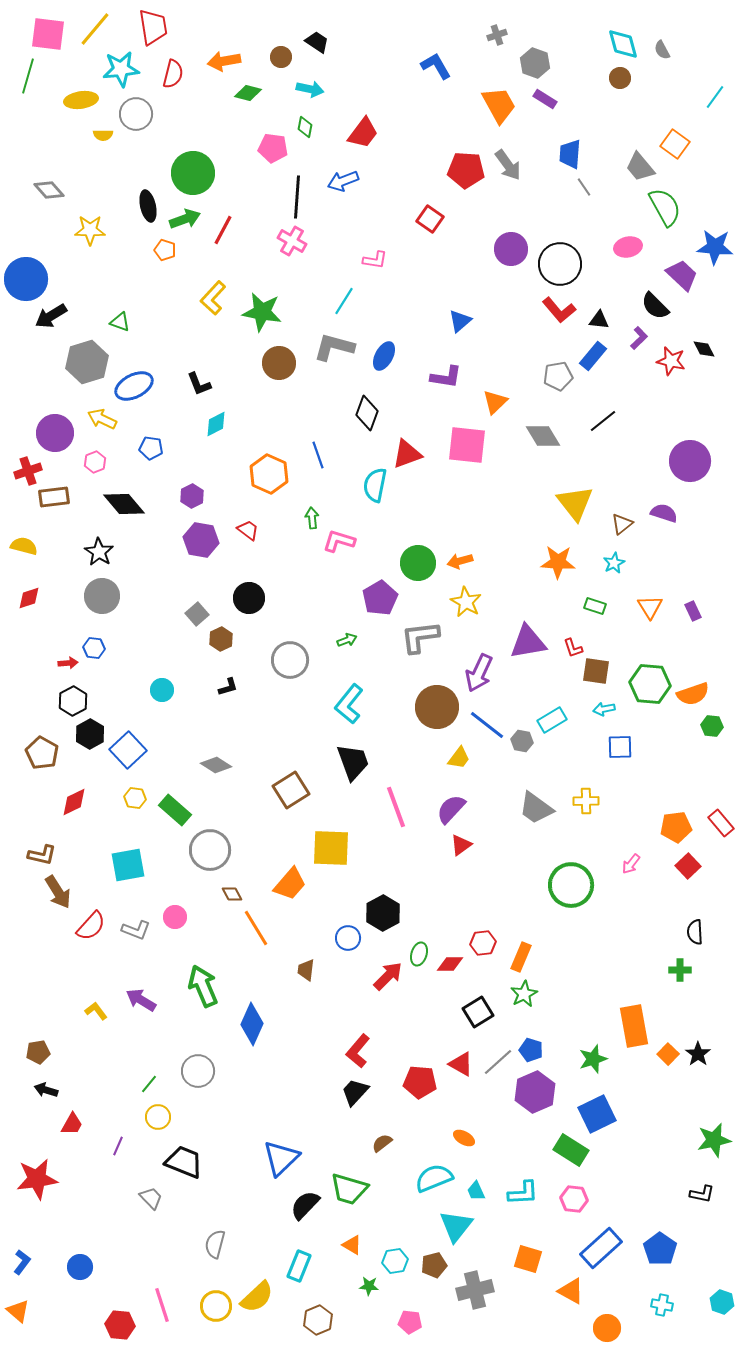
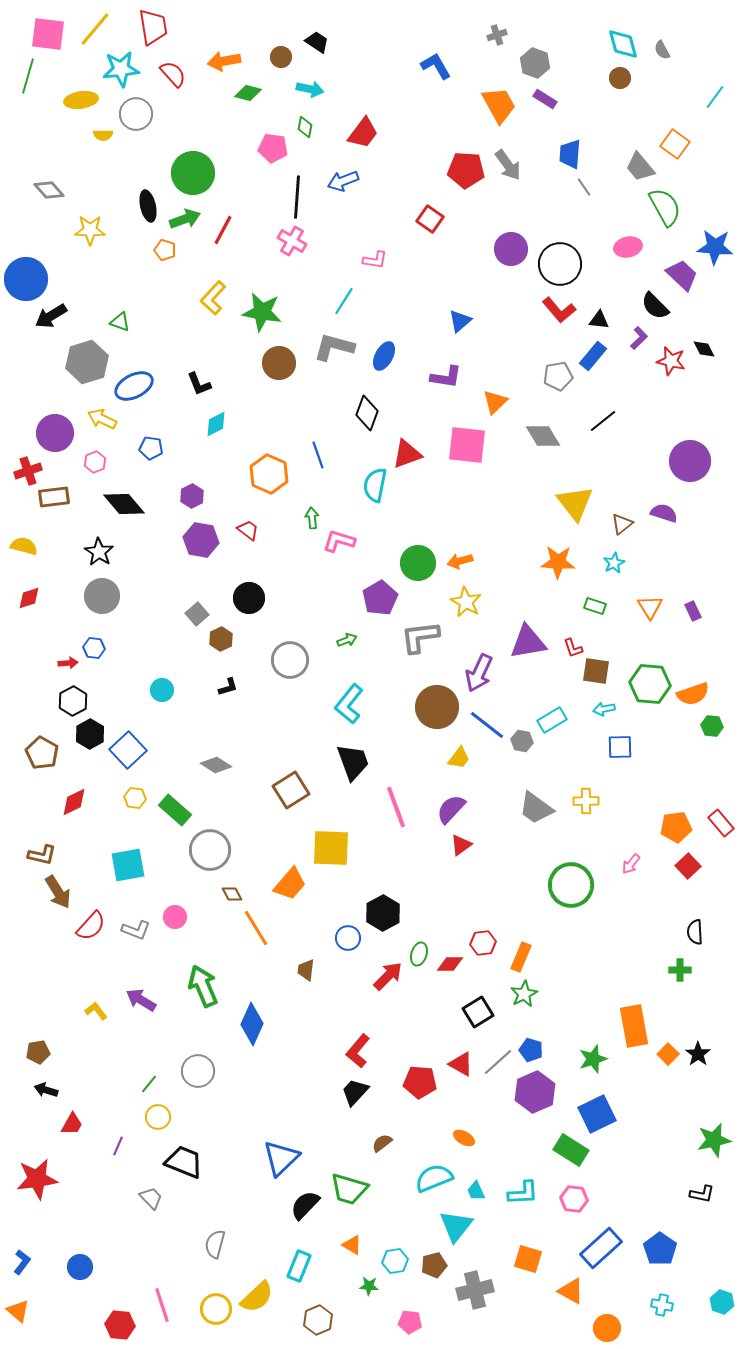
red semicircle at (173, 74): rotated 56 degrees counterclockwise
yellow circle at (216, 1306): moved 3 px down
